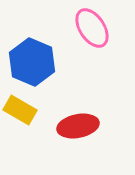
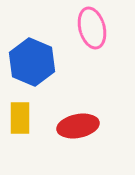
pink ellipse: rotated 18 degrees clockwise
yellow rectangle: moved 8 px down; rotated 60 degrees clockwise
